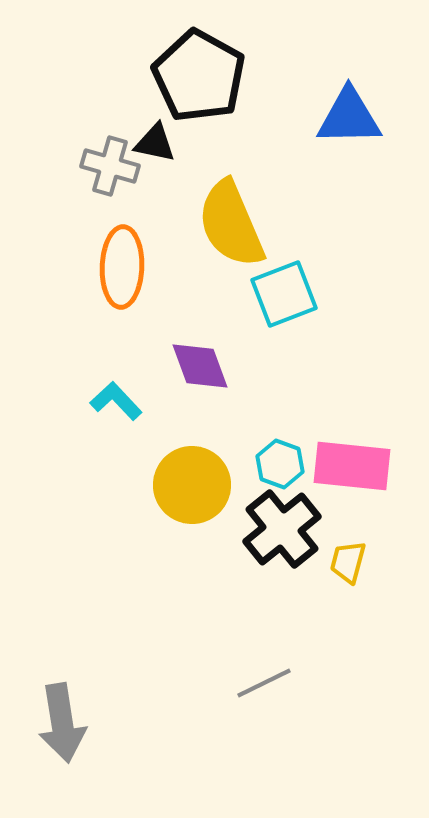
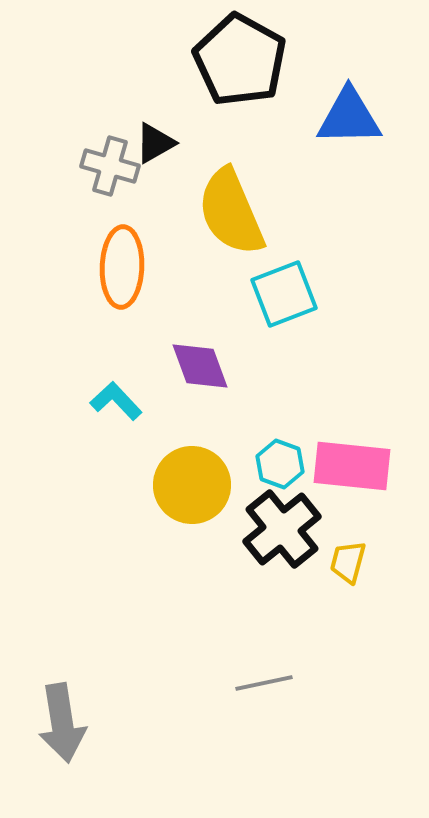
black pentagon: moved 41 px right, 16 px up
black triangle: rotated 42 degrees counterclockwise
yellow semicircle: moved 12 px up
gray line: rotated 14 degrees clockwise
